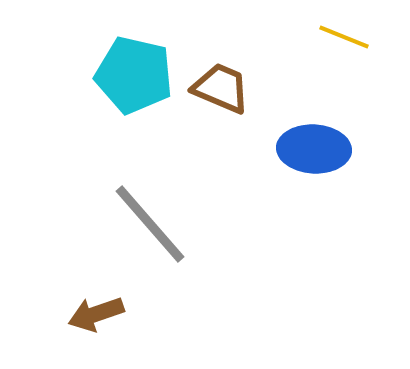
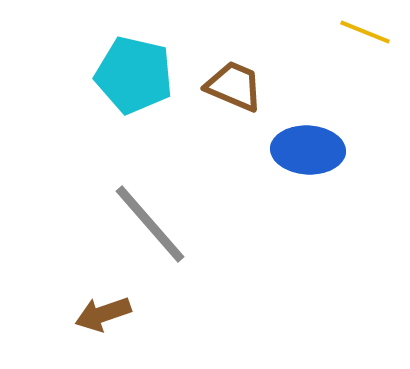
yellow line: moved 21 px right, 5 px up
brown trapezoid: moved 13 px right, 2 px up
blue ellipse: moved 6 px left, 1 px down
brown arrow: moved 7 px right
